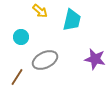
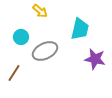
cyan trapezoid: moved 8 px right, 9 px down
gray ellipse: moved 9 px up
brown line: moved 3 px left, 4 px up
